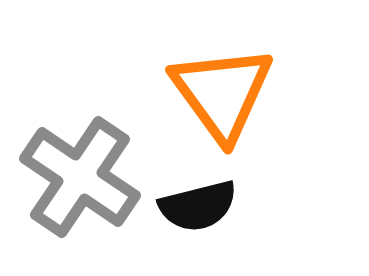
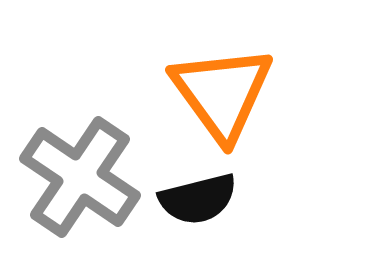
black semicircle: moved 7 px up
